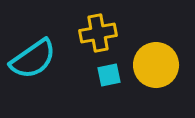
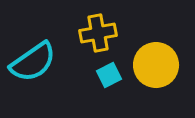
cyan semicircle: moved 3 px down
cyan square: rotated 15 degrees counterclockwise
